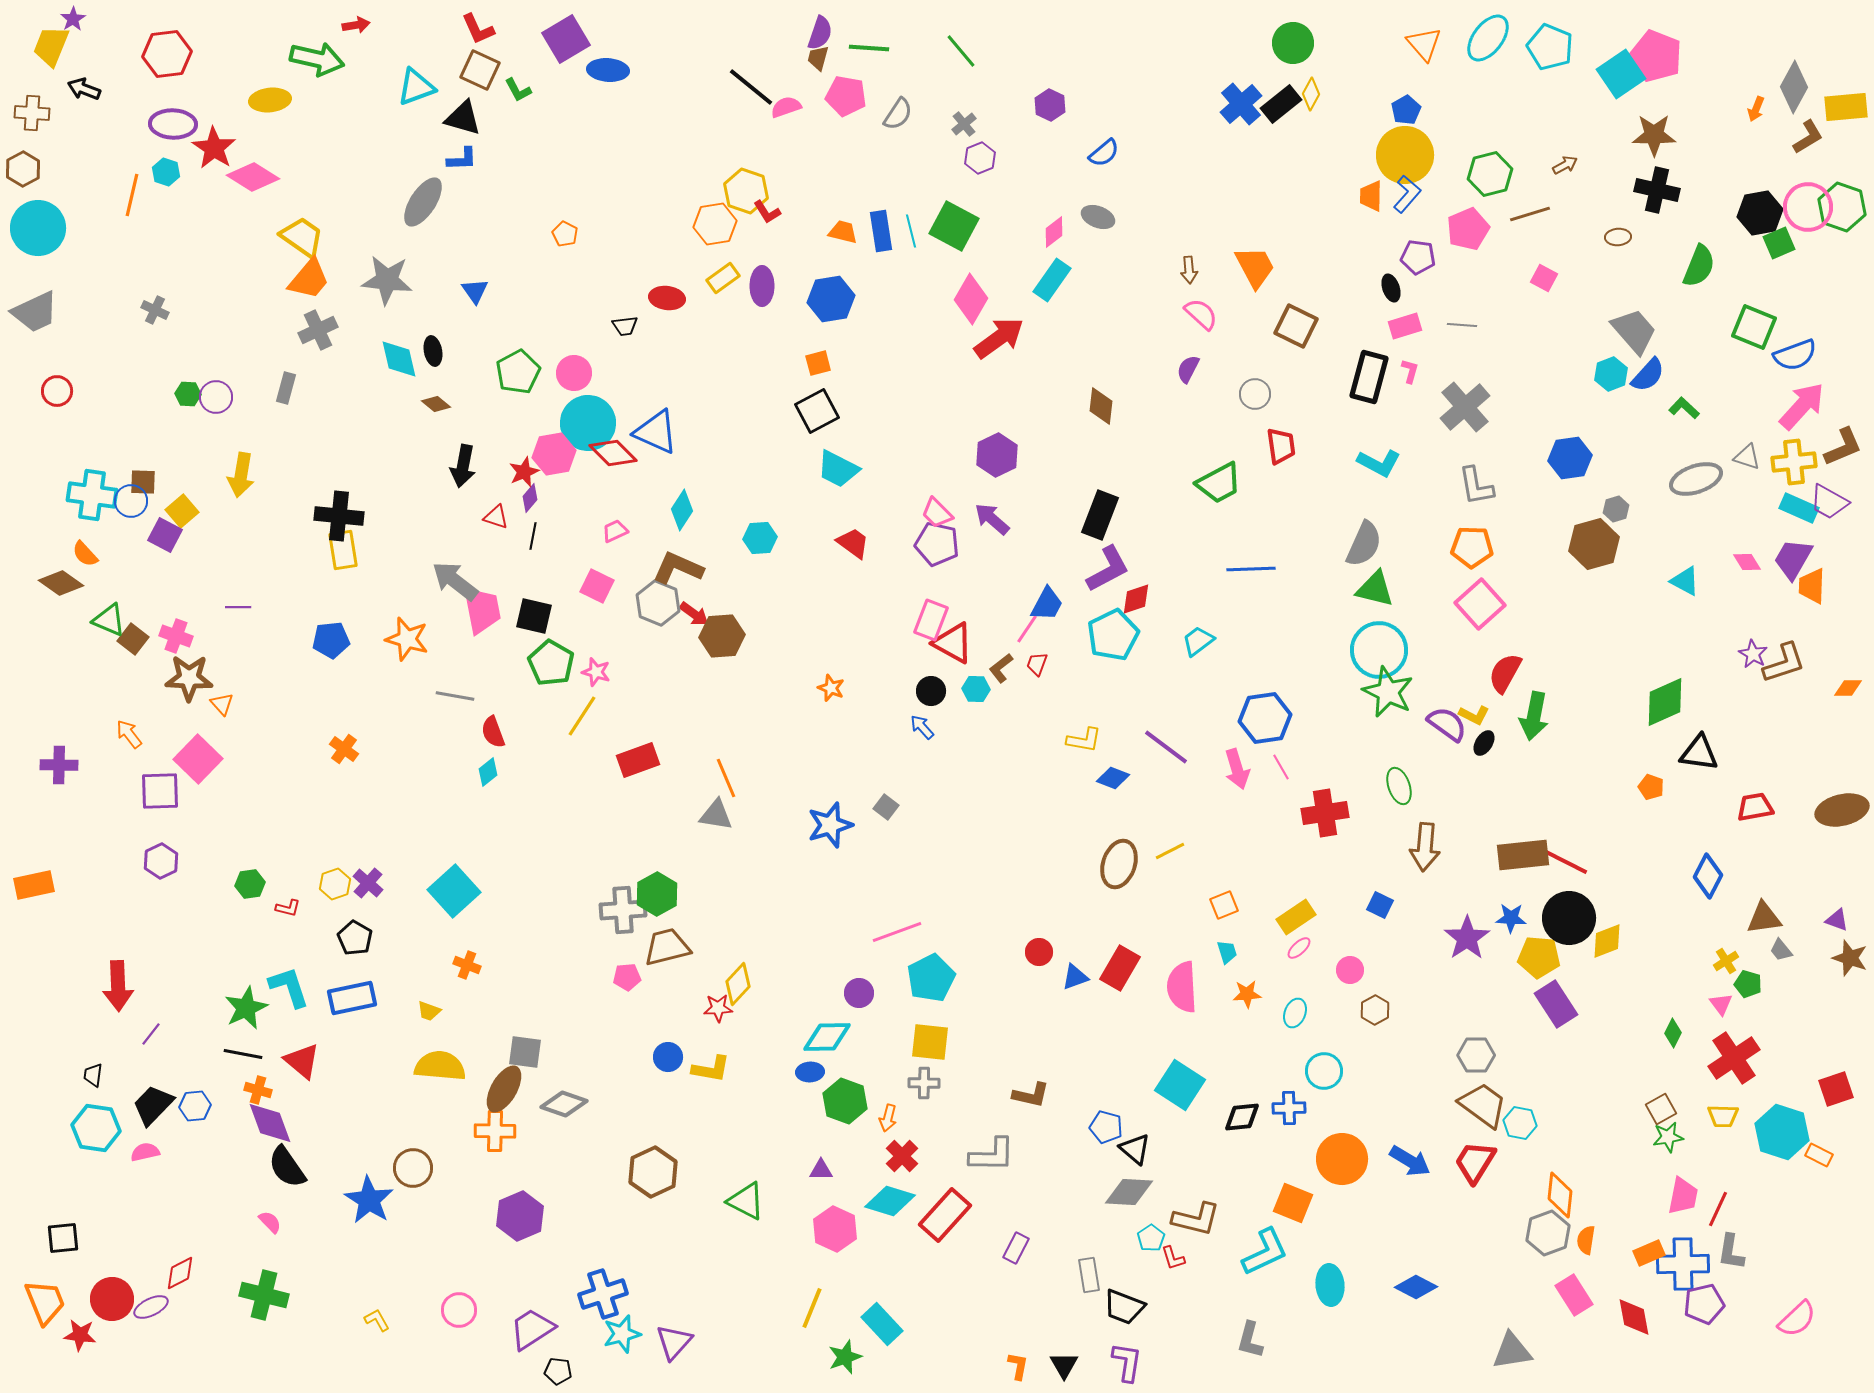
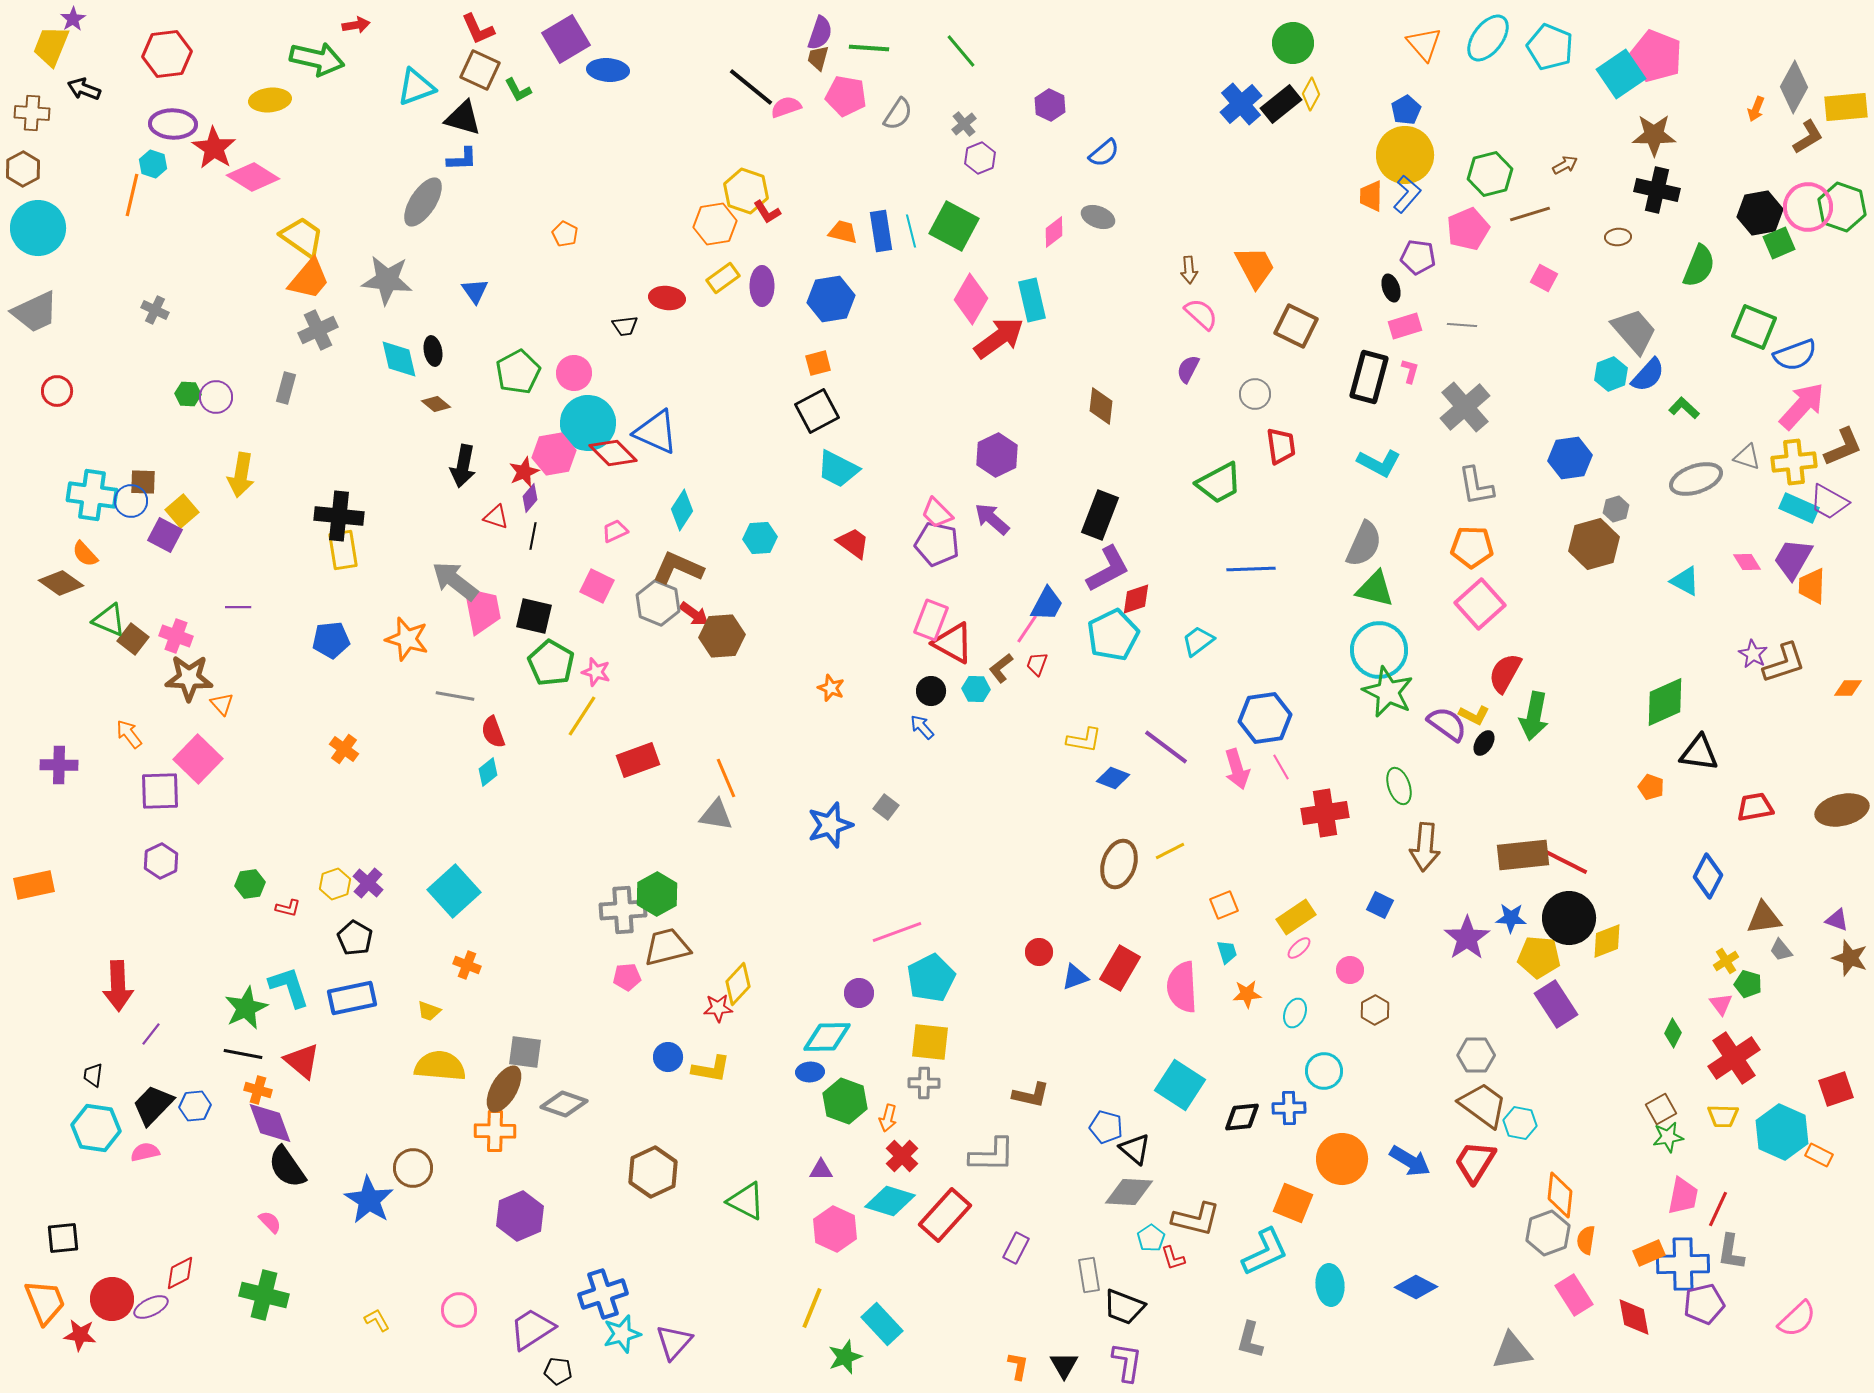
cyan hexagon at (166, 172): moved 13 px left, 8 px up
cyan rectangle at (1052, 280): moved 20 px left, 20 px down; rotated 48 degrees counterclockwise
cyan hexagon at (1782, 1132): rotated 6 degrees clockwise
